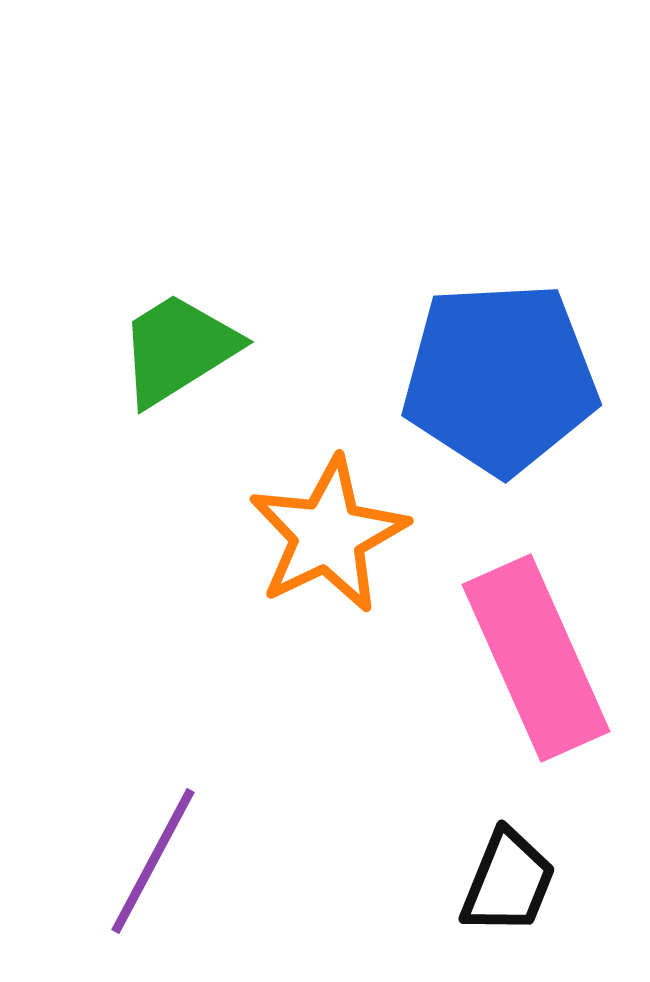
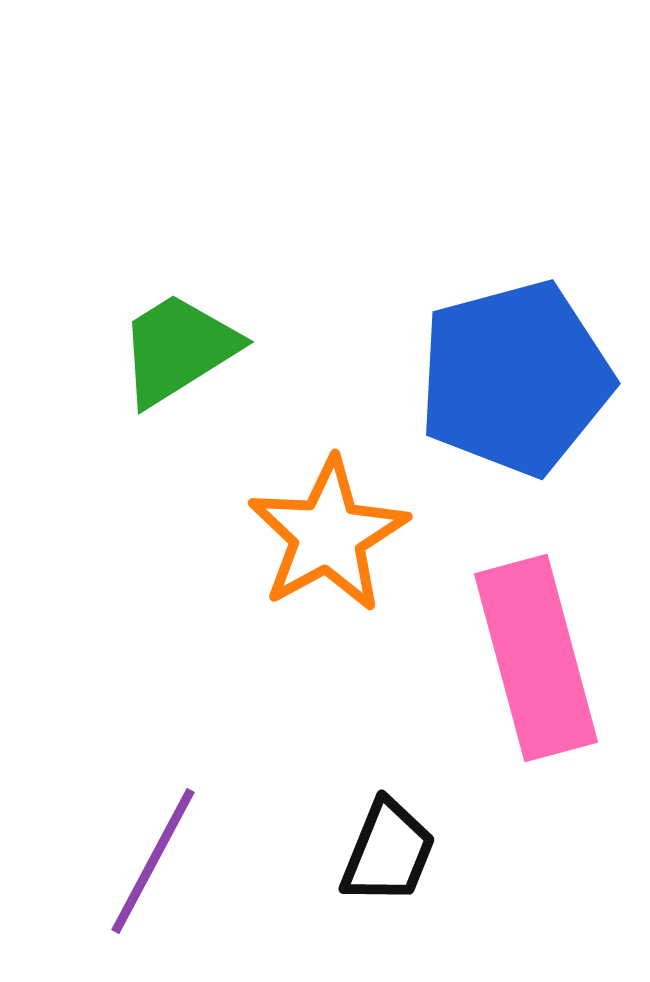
blue pentagon: moved 15 px right; rotated 12 degrees counterclockwise
orange star: rotated 3 degrees counterclockwise
pink rectangle: rotated 9 degrees clockwise
black trapezoid: moved 120 px left, 30 px up
